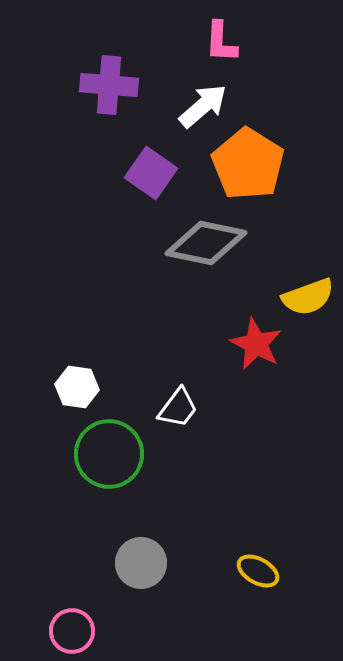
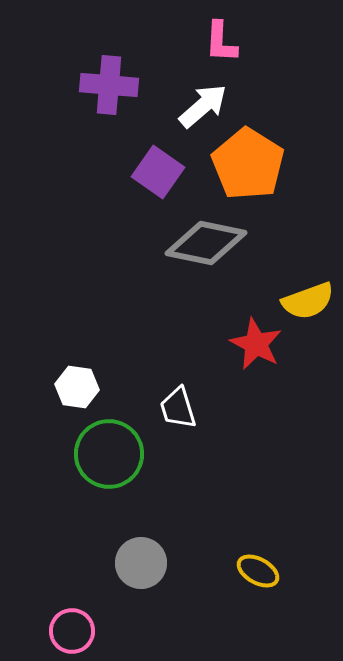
purple square: moved 7 px right, 1 px up
yellow semicircle: moved 4 px down
white trapezoid: rotated 126 degrees clockwise
